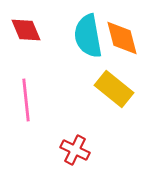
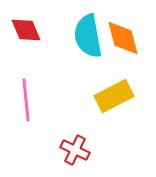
orange diamond: moved 1 px right
yellow rectangle: moved 7 px down; rotated 66 degrees counterclockwise
